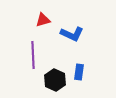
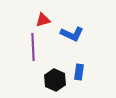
purple line: moved 8 px up
